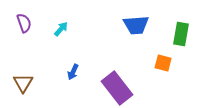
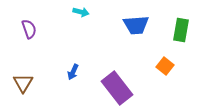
purple semicircle: moved 5 px right, 6 px down
cyan arrow: moved 20 px right, 17 px up; rotated 63 degrees clockwise
green rectangle: moved 4 px up
orange square: moved 2 px right, 3 px down; rotated 24 degrees clockwise
